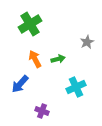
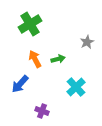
cyan cross: rotated 18 degrees counterclockwise
